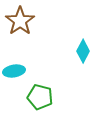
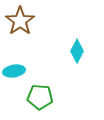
cyan diamond: moved 6 px left
green pentagon: rotated 10 degrees counterclockwise
